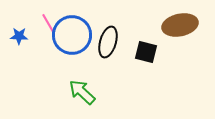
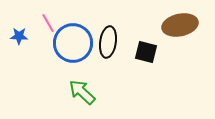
blue circle: moved 1 px right, 8 px down
black ellipse: rotated 8 degrees counterclockwise
